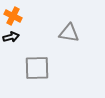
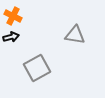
gray triangle: moved 6 px right, 2 px down
gray square: rotated 28 degrees counterclockwise
